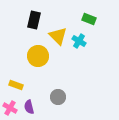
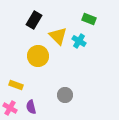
black rectangle: rotated 18 degrees clockwise
gray circle: moved 7 px right, 2 px up
purple semicircle: moved 2 px right
